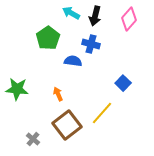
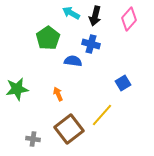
blue square: rotated 14 degrees clockwise
green star: rotated 15 degrees counterclockwise
yellow line: moved 2 px down
brown square: moved 2 px right, 4 px down
gray cross: rotated 32 degrees counterclockwise
